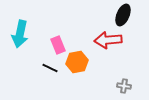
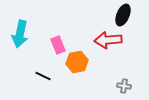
black line: moved 7 px left, 8 px down
